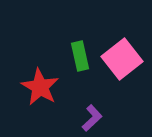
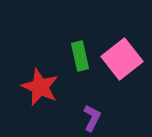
red star: rotated 6 degrees counterclockwise
purple L-shape: rotated 20 degrees counterclockwise
